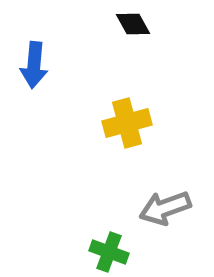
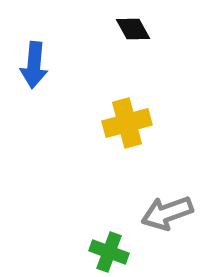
black diamond: moved 5 px down
gray arrow: moved 2 px right, 5 px down
